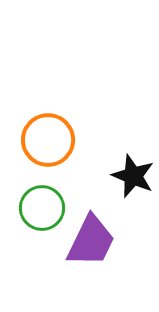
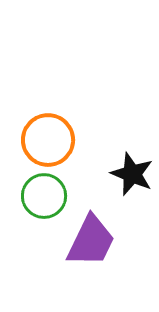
black star: moved 1 px left, 2 px up
green circle: moved 2 px right, 12 px up
